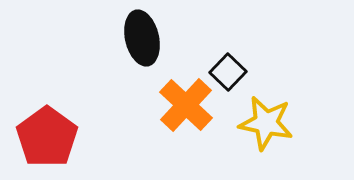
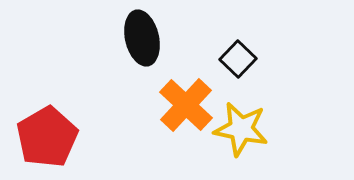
black square: moved 10 px right, 13 px up
yellow star: moved 25 px left, 6 px down
red pentagon: rotated 6 degrees clockwise
